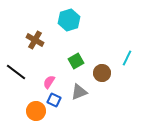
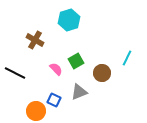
black line: moved 1 px left, 1 px down; rotated 10 degrees counterclockwise
pink semicircle: moved 7 px right, 13 px up; rotated 104 degrees clockwise
